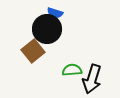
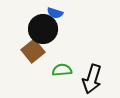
black circle: moved 4 px left
green semicircle: moved 10 px left
